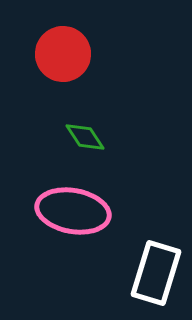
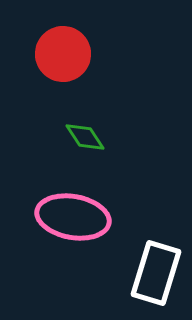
pink ellipse: moved 6 px down
